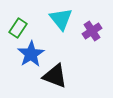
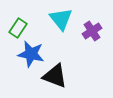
blue star: rotated 28 degrees counterclockwise
